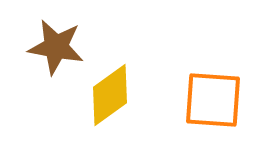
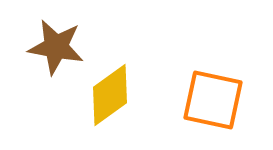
orange square: rotated 8 degrees clockwise
